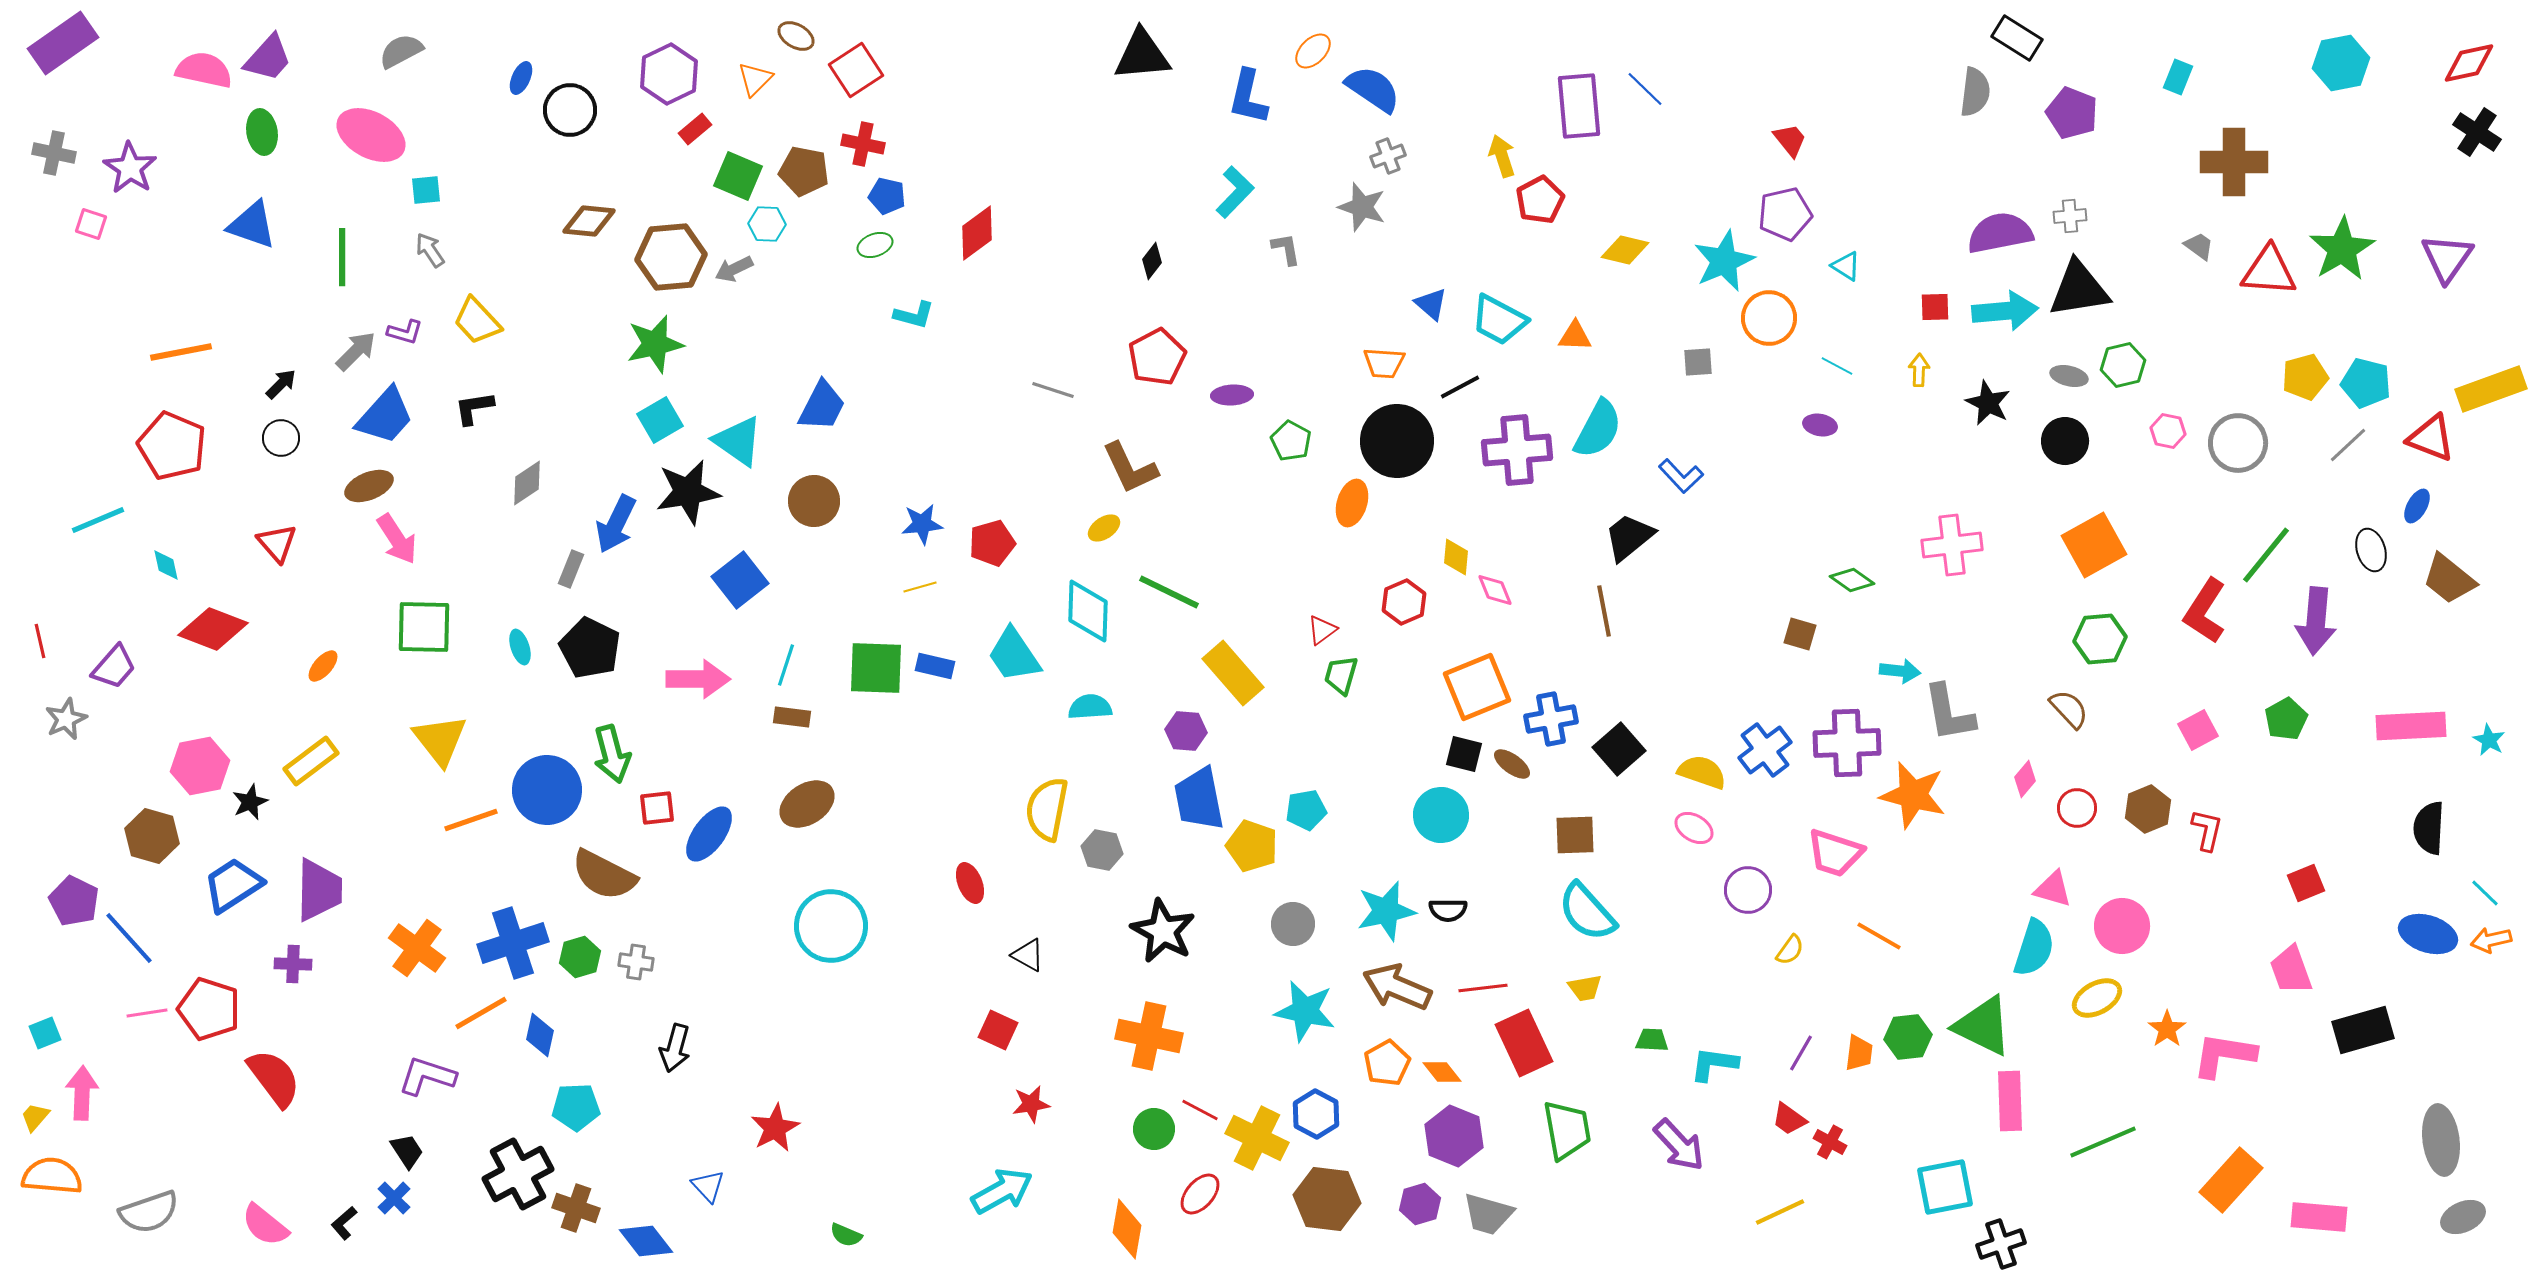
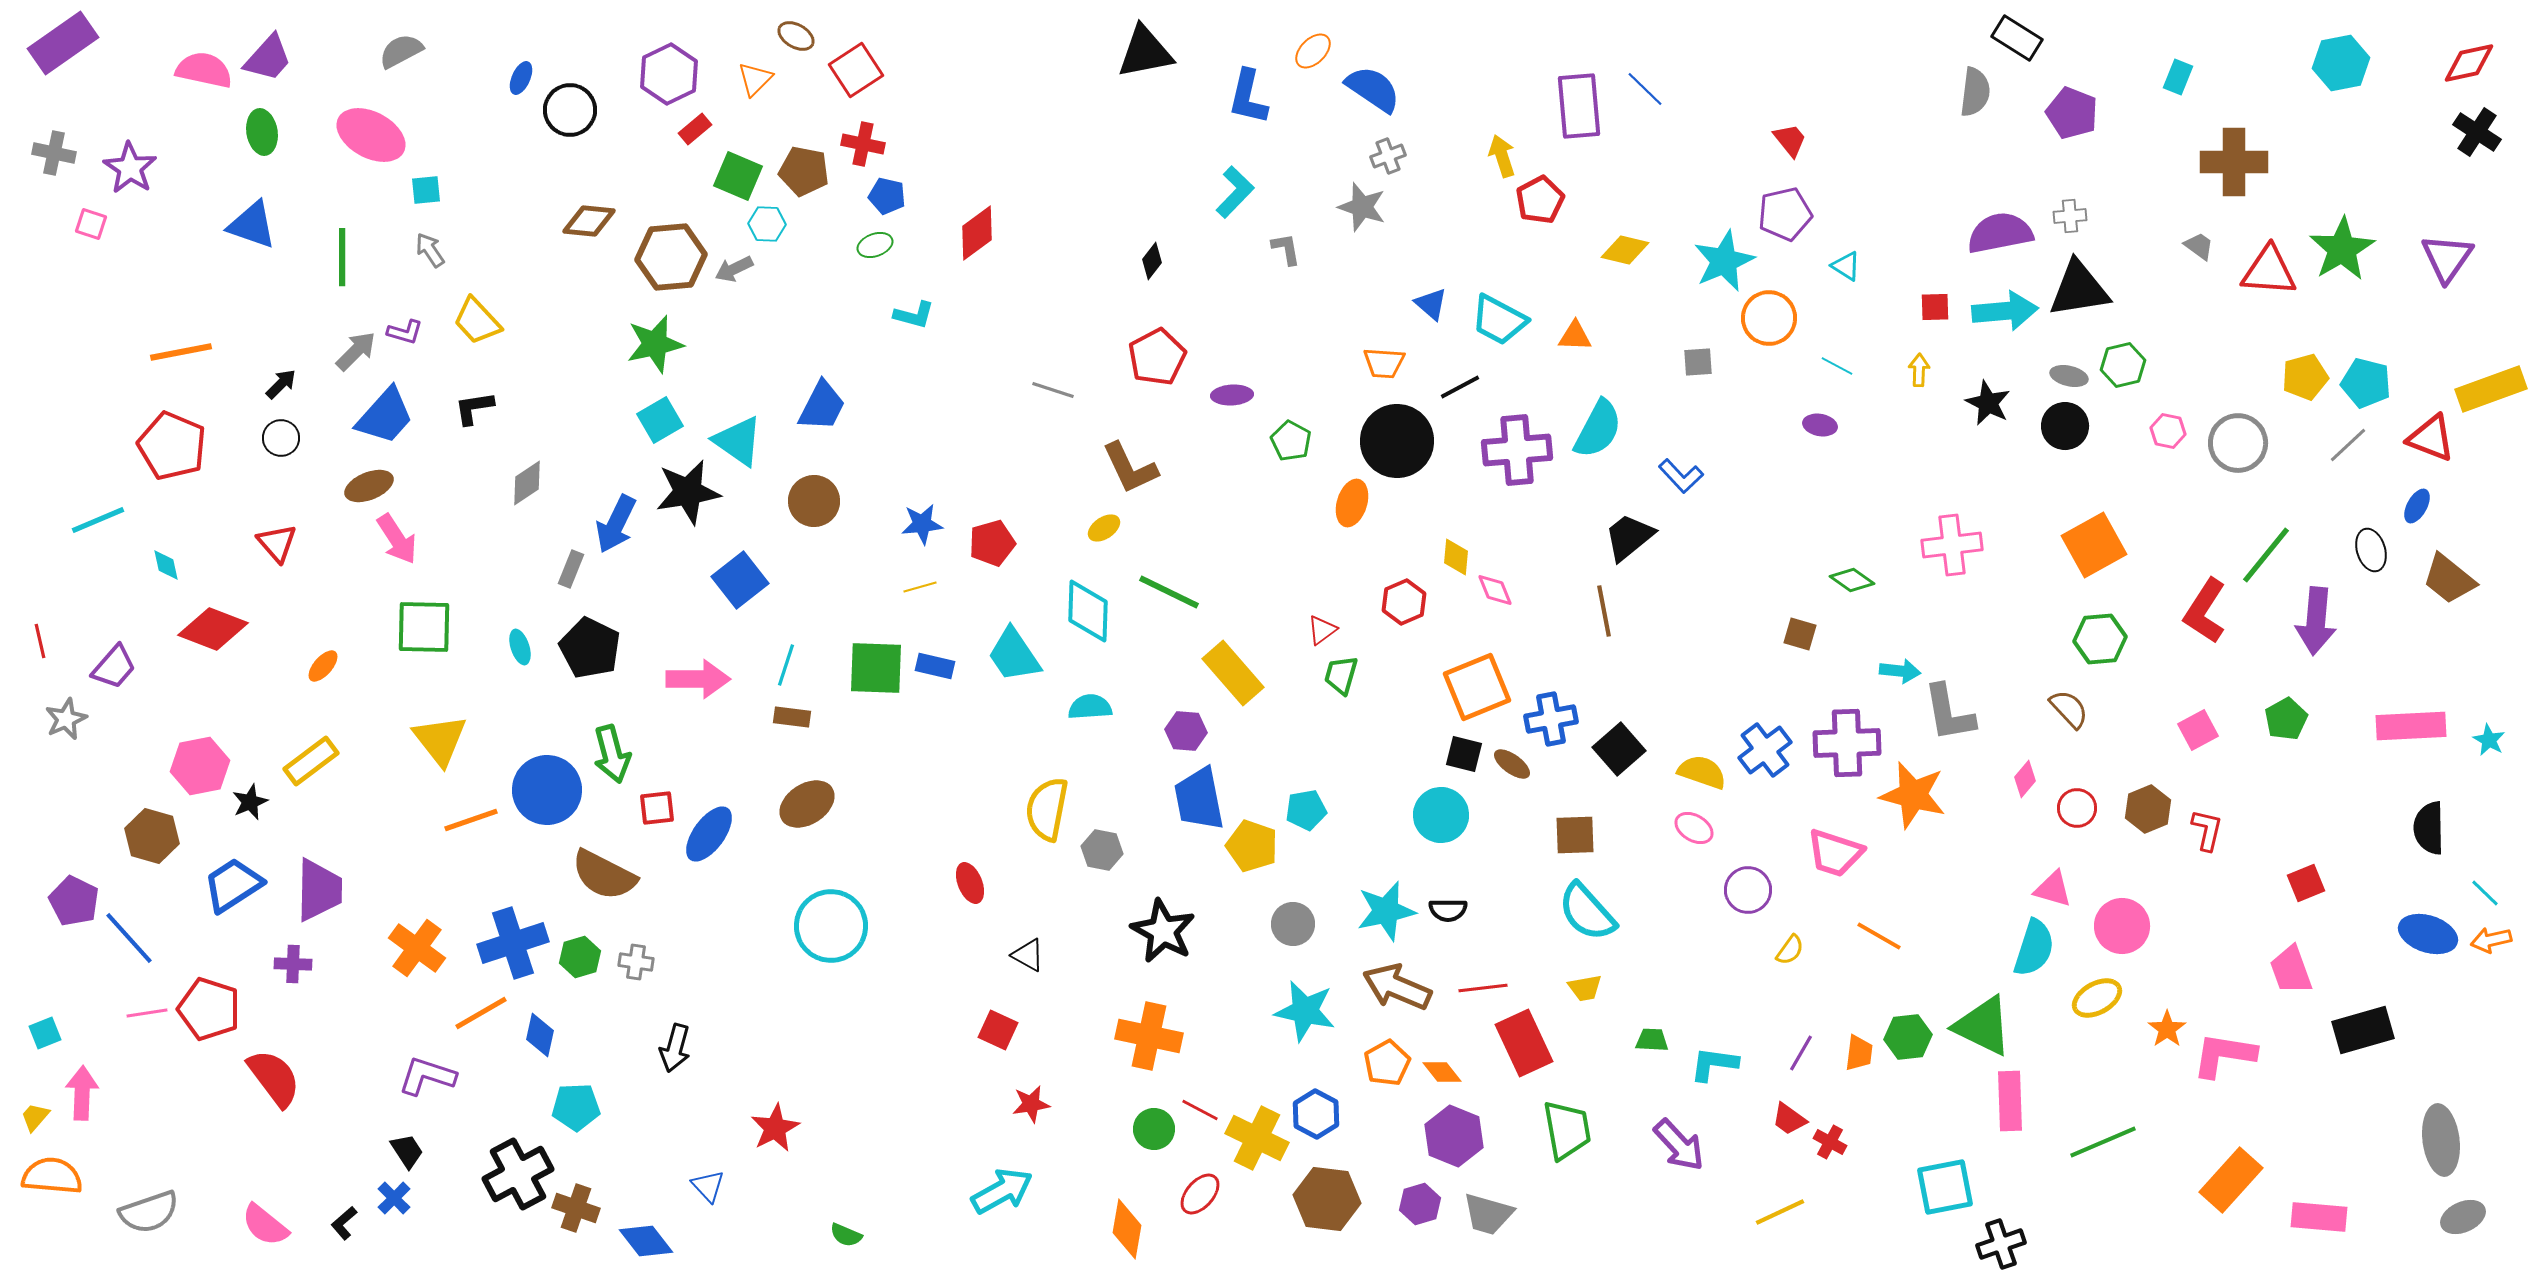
black triangle at (1142, 55): moved 3 px right, 3 px up; rotated 6 degrees counterclockwise
black circle at (2065, 441): moved 15 px up
black semicircle at (2429, 828): rotated 4 degrees counterclockwise
